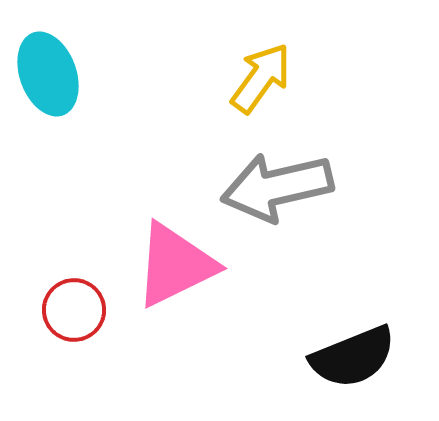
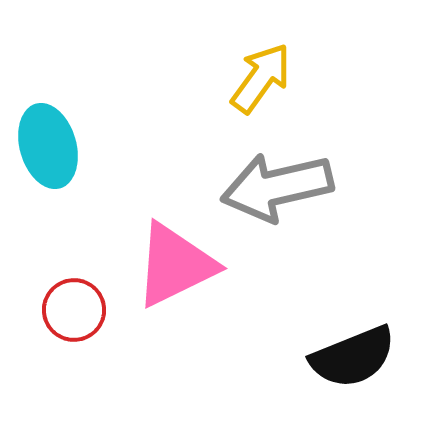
cyan ellipse: moved 72 px down; rotated 4 degrees clockwise
